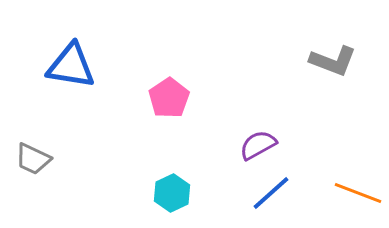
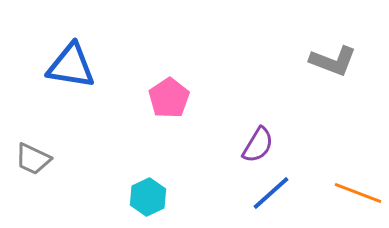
purple semicircle: rotated 150 degrees clockwise
cyan hexagon: moved 24 px left, 4 px down
